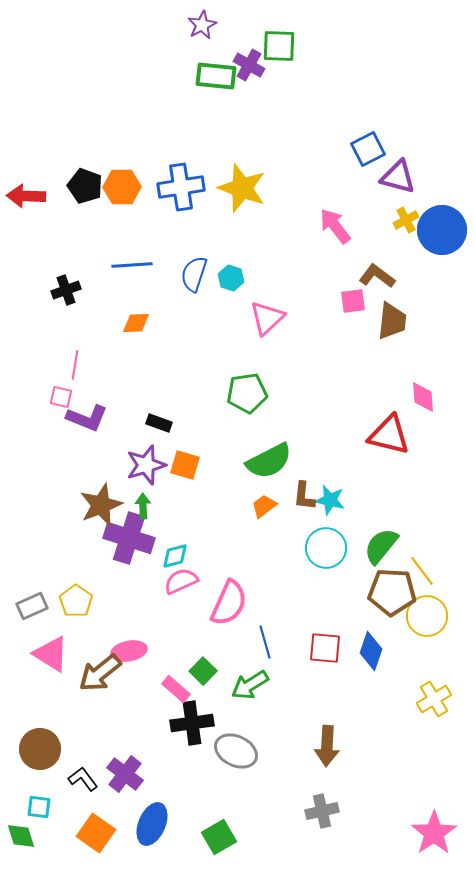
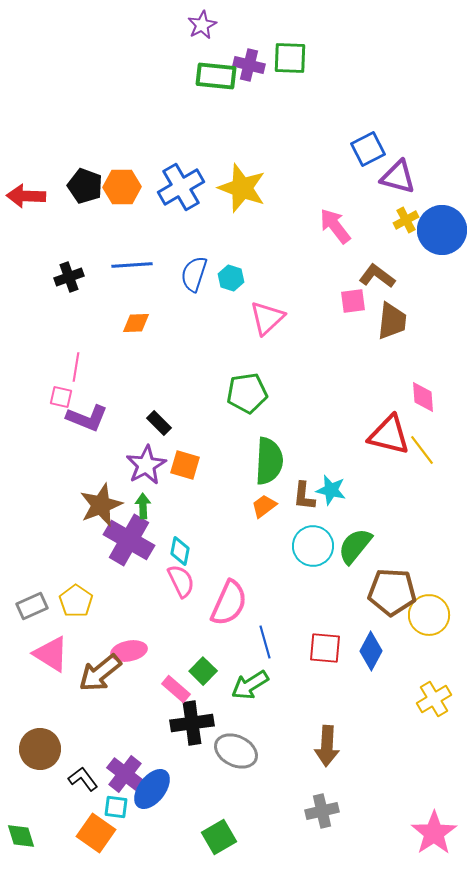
green square at (279, 46): moved 11 px right, 12 px down
purple cross at (249, 65): rotated 16 degrees counterclockwise
blue cross at (181, 187): rotated 21 degrees counterclockwise
black cross at (66, 290): moved 3 px right, 13 px up
pink line at (75, 365): moved 1 px right, 2 px down
black rectangle at (159, 423): rotated 25 degrees clockwise
green semicircle at (269, 461): rotated 60 degrees counterclockwise
purple star at (146, 465): rotated 12 degrees counterclockwise
cyan star at (330, 500): moved 1 px right, 10 px up
purple cross at (129, 538): moved 2 px down; rotated 12 degrees clockwise
green semicircle at (381, 546): moved 26 px left
cyan circle at (326, 548): moved 13 px left, 2 px up
cyan diamond at (175, 556): moved 5 px right, 5 px up; rotated 64 degrees counterclockwise
yellow line at (422, 571): moved 121 px up
pink semicircle at (181, 581): rotated 88 degrees clockwise
yellow circle at (427, 616): moved 2 px right, 1 px up
blue diamond at (371, 651): rotated 9 degrees clockwise
cyan square at (39, 807): moved 77 px right
blue ellipse at (152, 824): moved 35 px up; rotated 15 degrees clockwise
